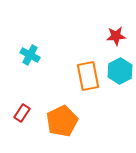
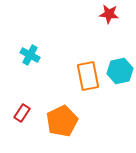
red star: moved 7 px left, 22 px up; rotated 12 degrees clockwise
cyan hexagon: rotated 15 degrees clockwise
